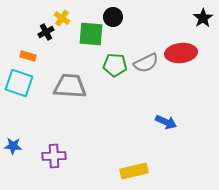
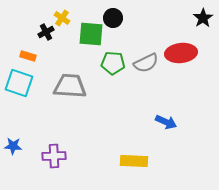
black circle: moved 1 px down
green pentagon: moved 2 px left, 2 px up
yellow rectangle: moved 10 px up; rotated 16 degrees clockwise
